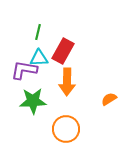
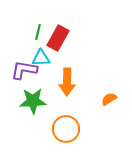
red rectangle: moved 5 px left, 13 px up
cyan triangle: moved 2 px right
